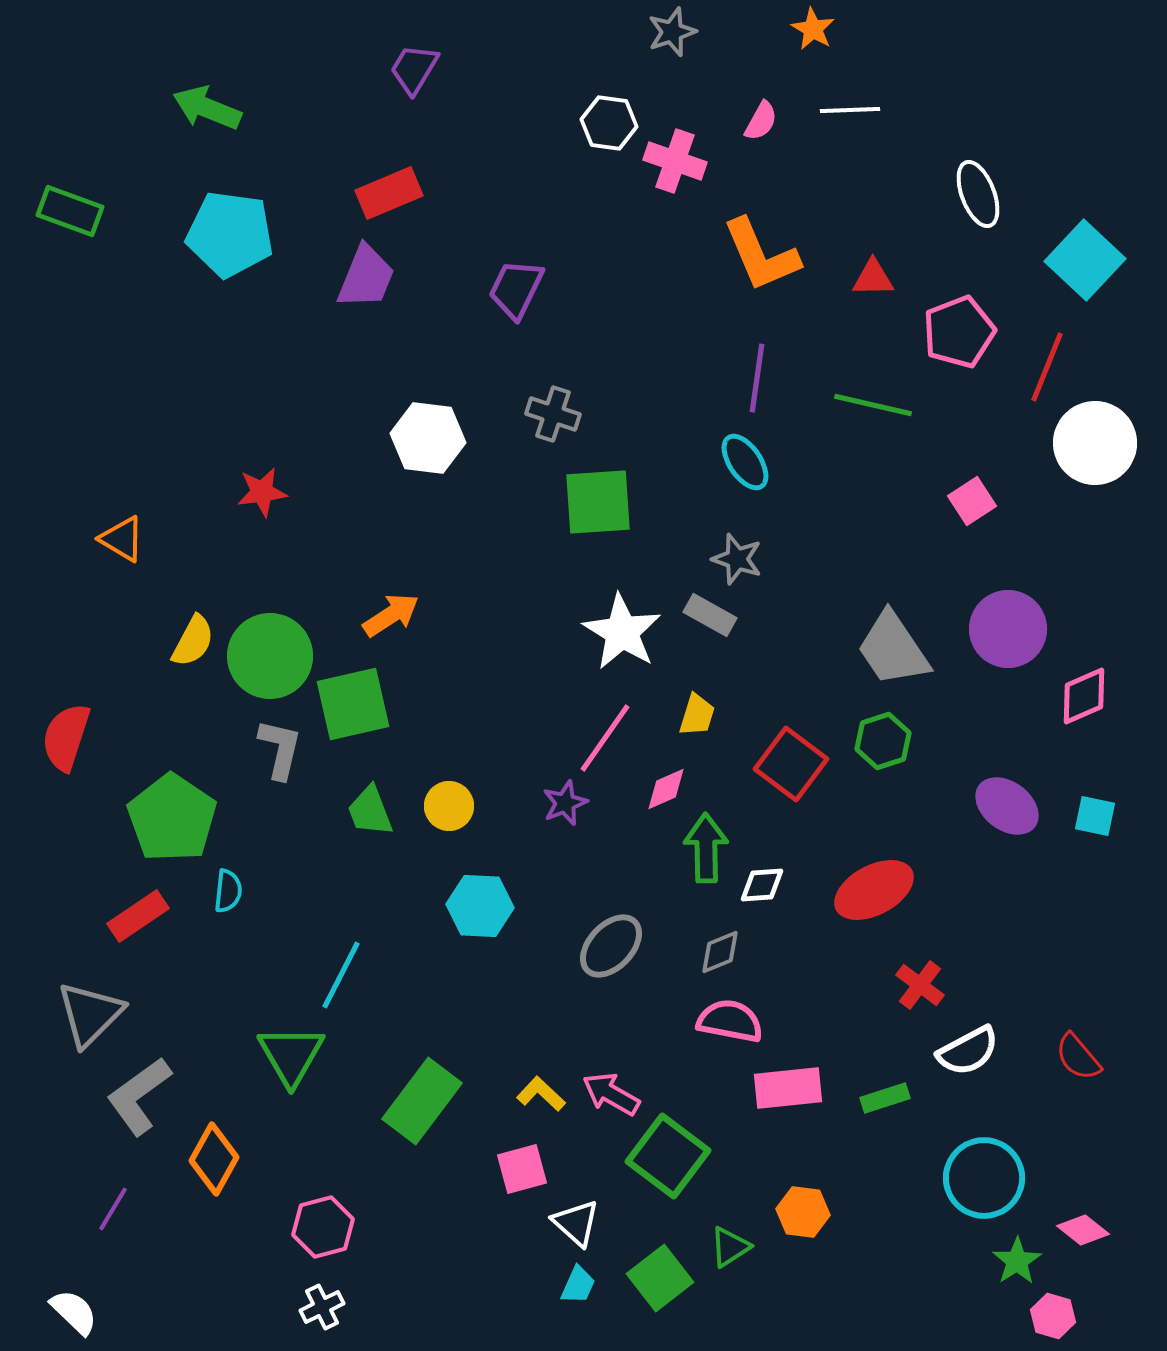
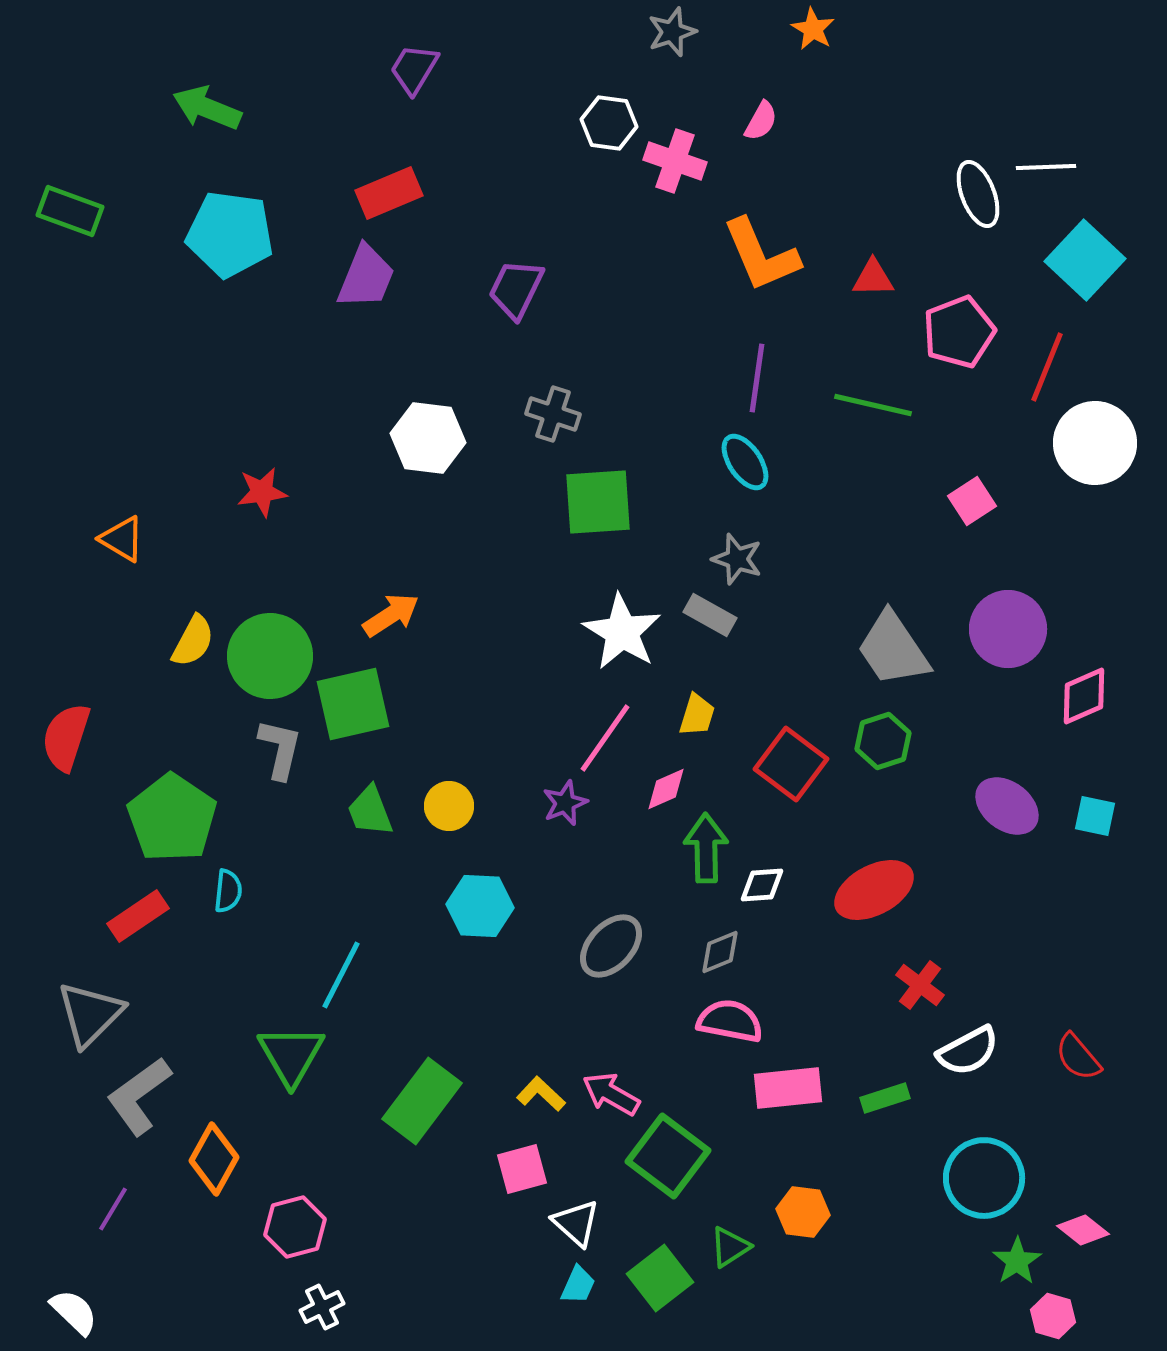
white line at (850, 110): moved 196 px right, 57 px down
pink hexagon at (323, 1227): moved 28 px left
